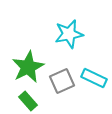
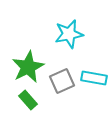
cyan rectangle: rotated 15 degrees counterclockwise
green rectangle: moved 1 px up
